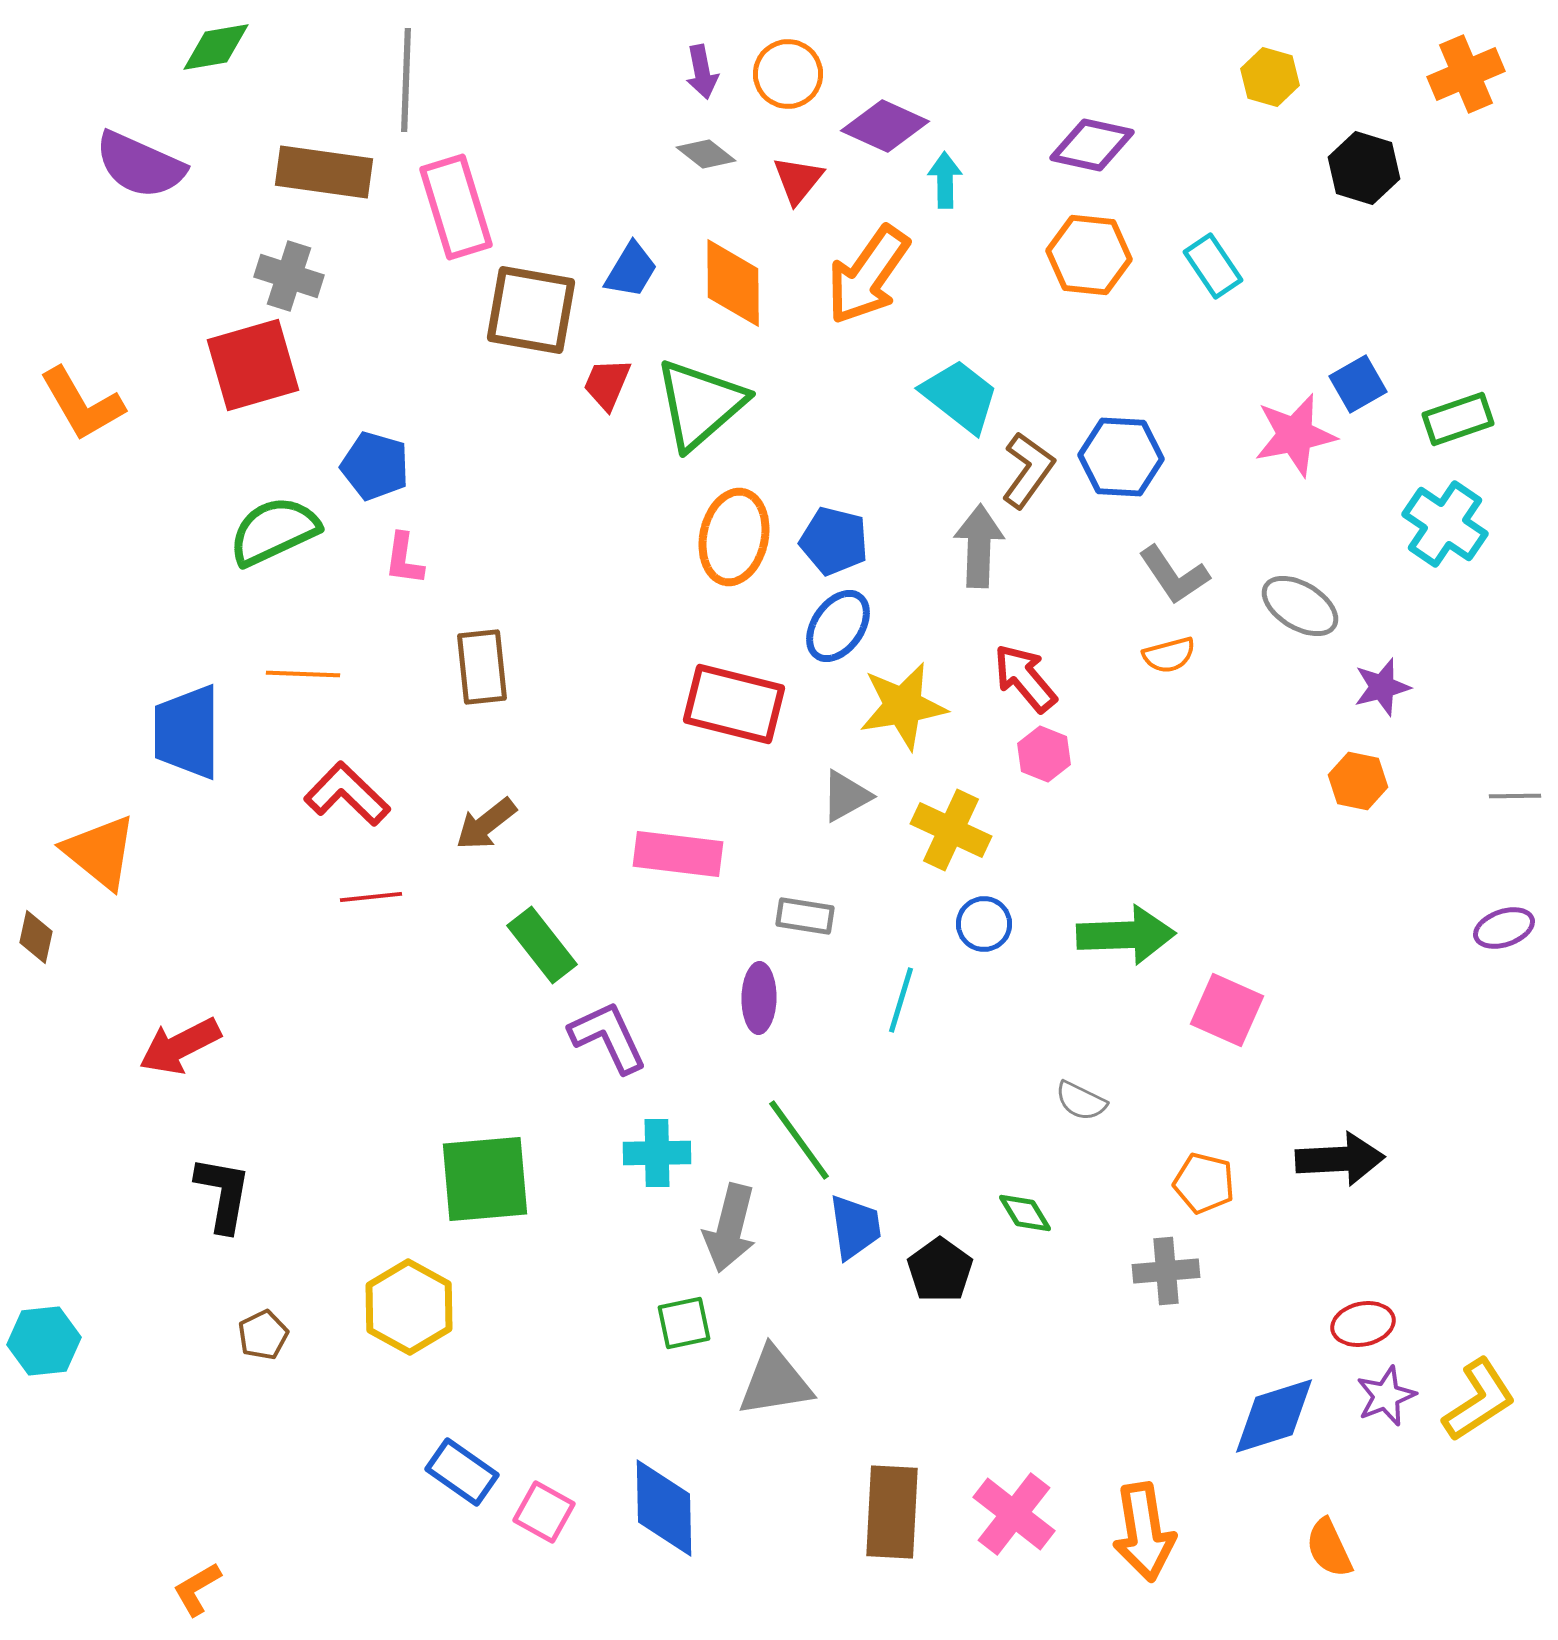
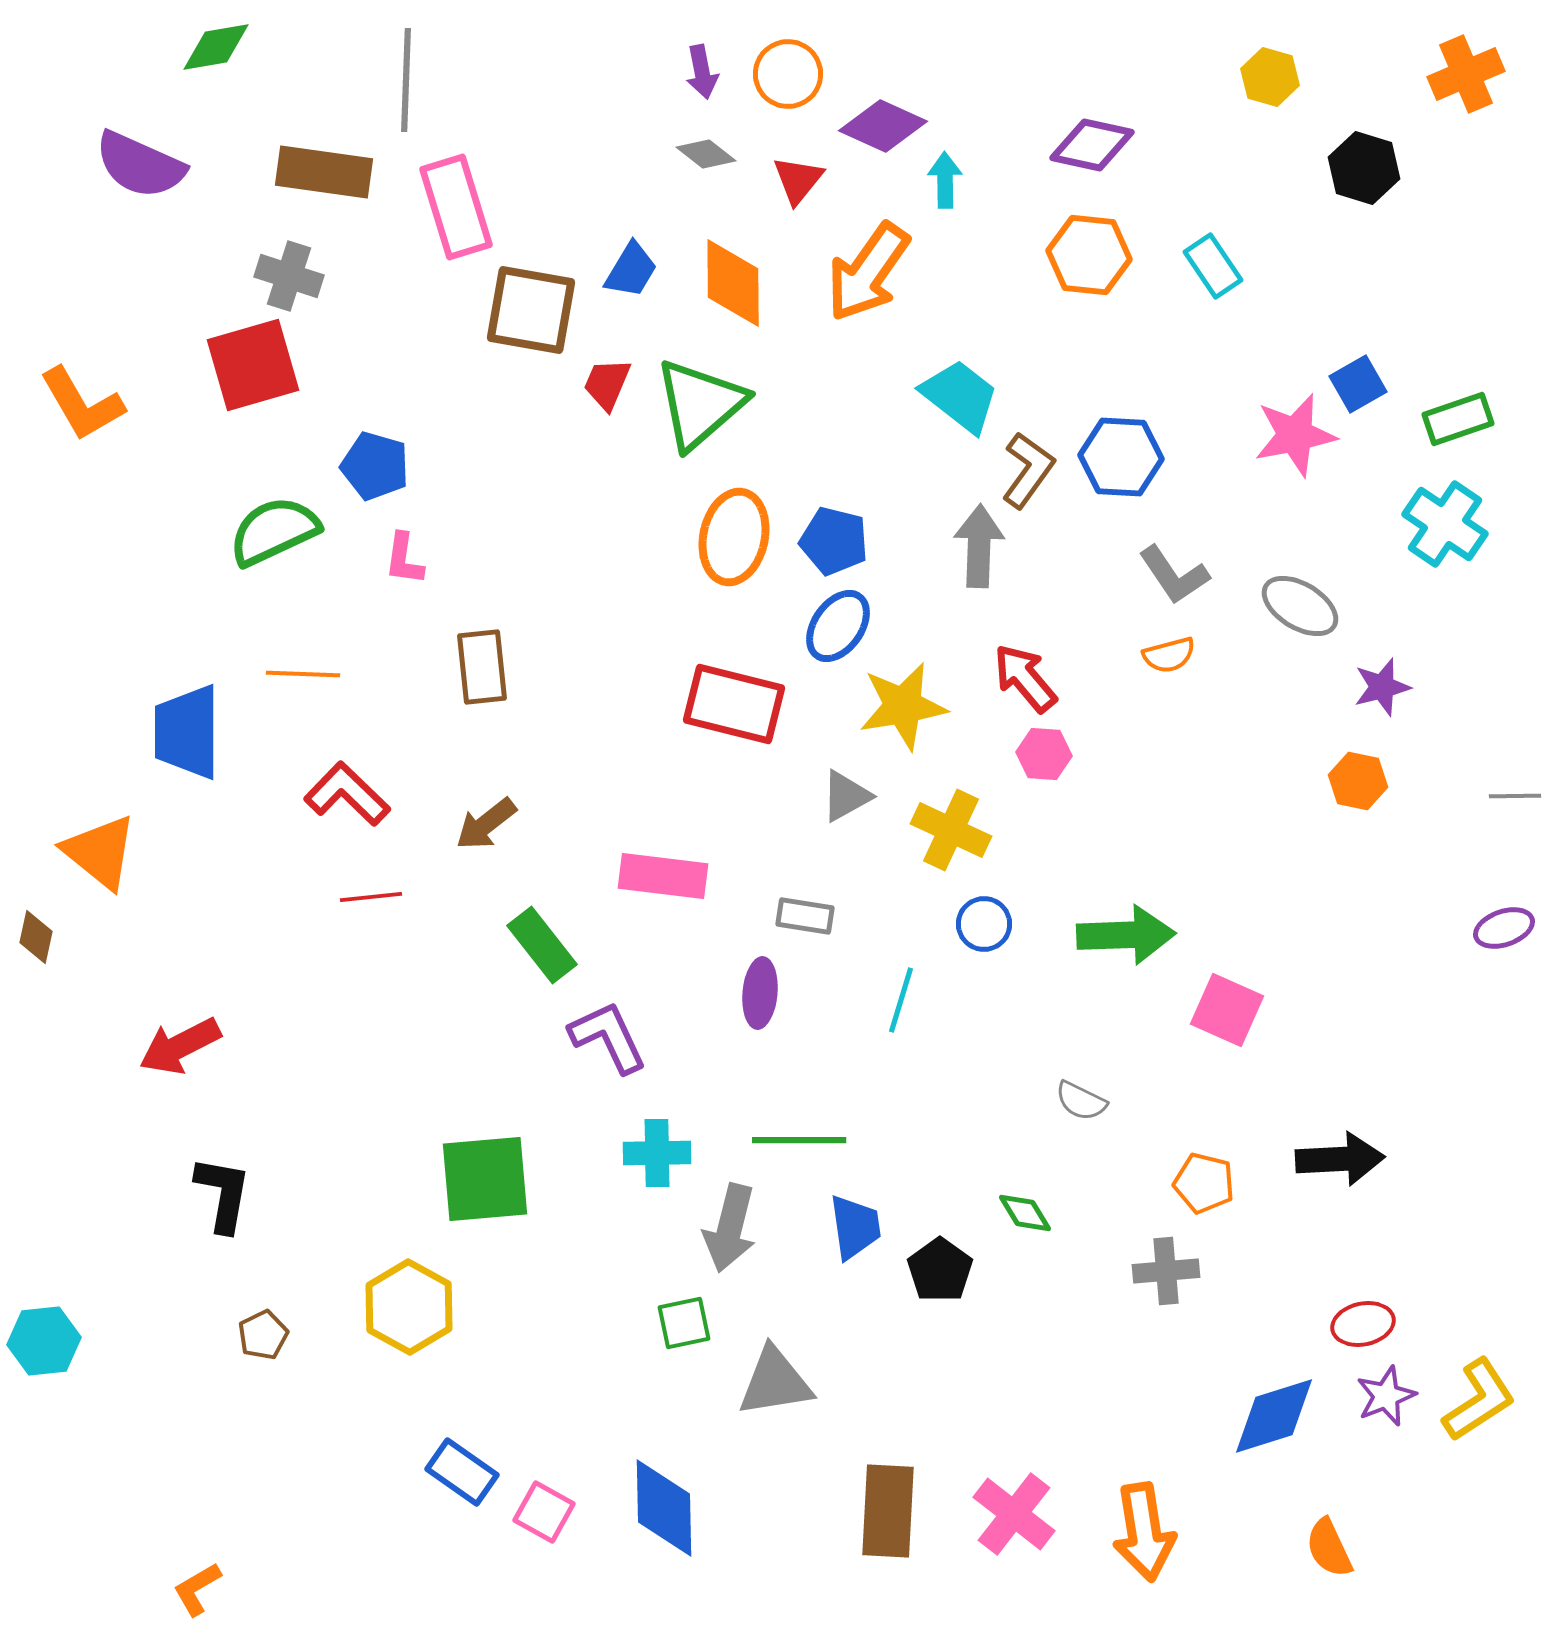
purple diamond at (885, 126): moved 2 px left
orange arrow at (868, 275): moved 3 px up
pink hexagon at (1044, 754): rotated 18 degrees counterclockwise
pink rectangle at (678, 854): moved 15 px left, 22 px down
purple ellipse at (759, 998): moved 1 px right, 5 px up; rotated 4 degrees clockwise
green line at (799, 1140): rotated 54 degrees counterclockwise
brown rectangle at (892, 1512): moved 4 px left, 1 px up
